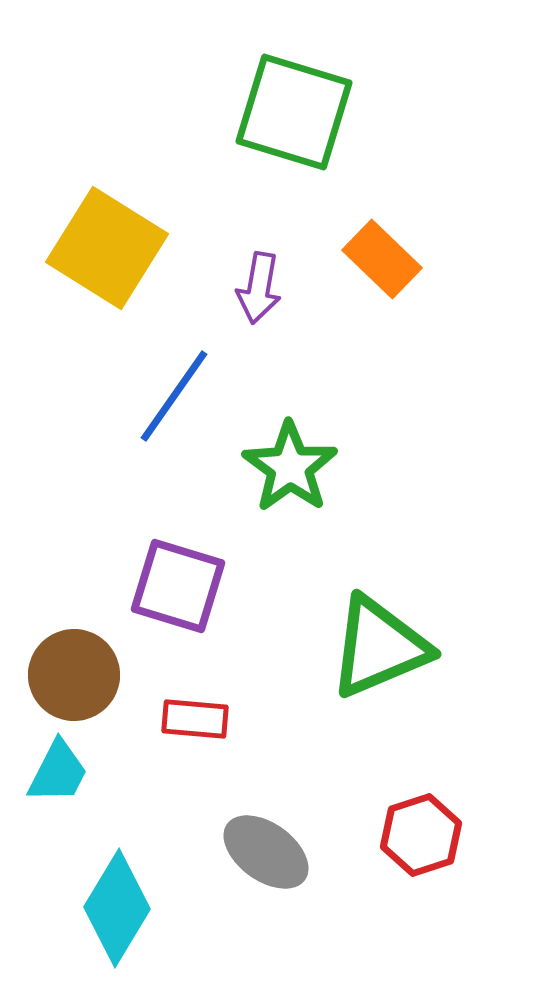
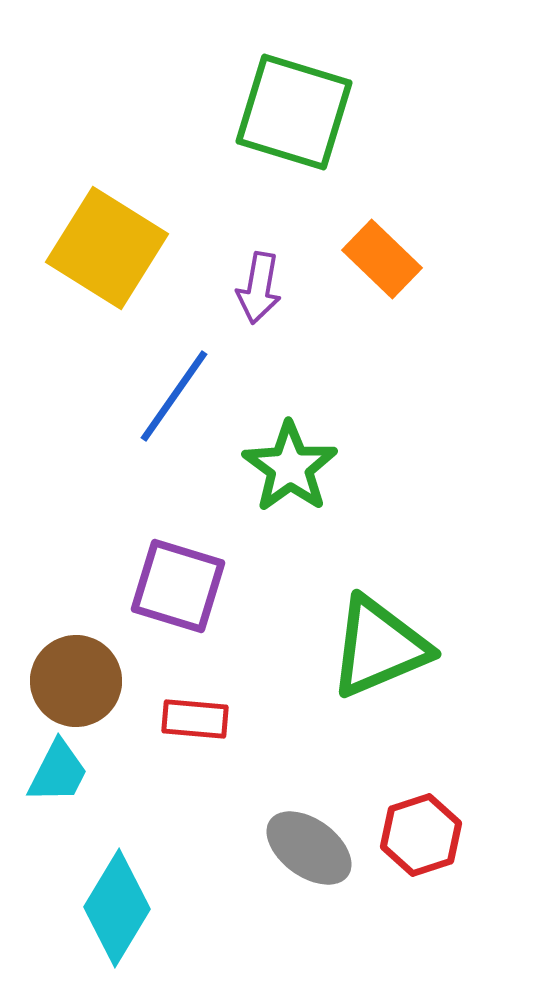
brown circle: moved 2 px right, 6 px down
gray ellipse: moved 43 px right, 4 px up
